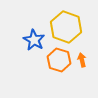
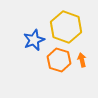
blue star: rotated 20 degrees clockwise
